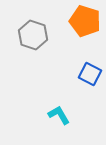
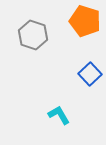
blue square: rotated 20 degrees clockwise
